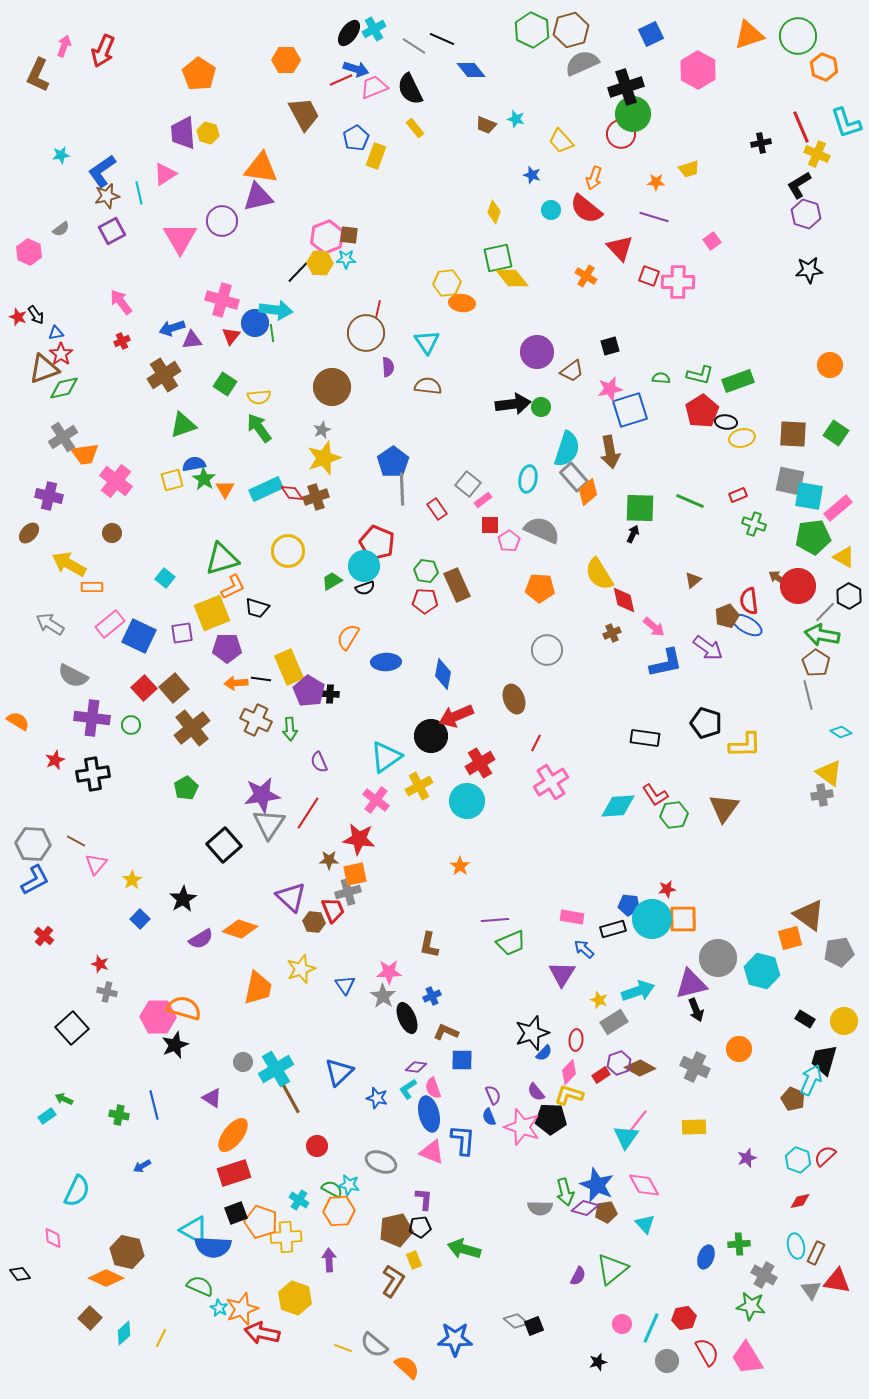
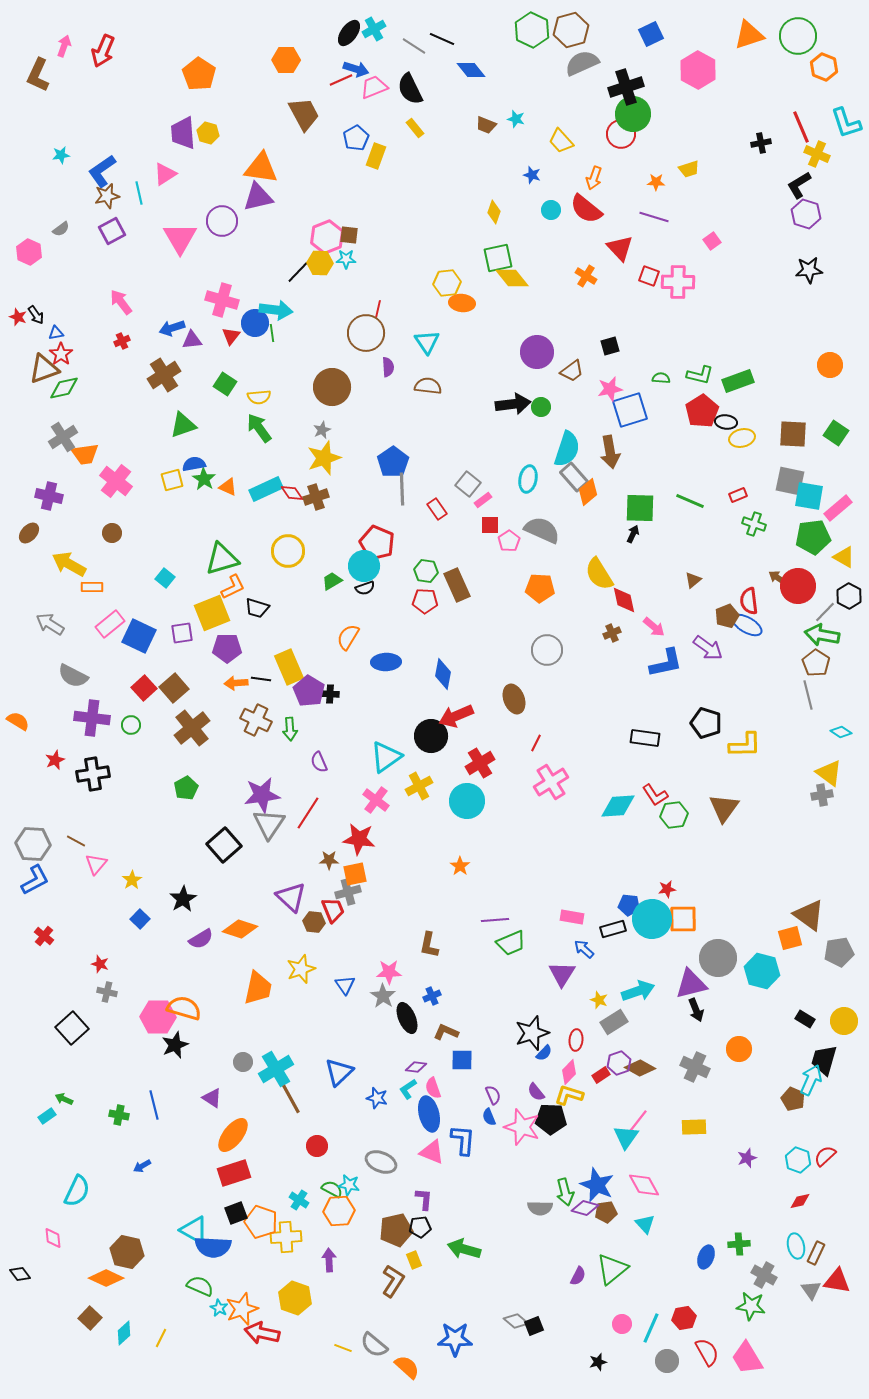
orange triangle at (225, 489): moved 3 px right, 2 px up; rotated 36 degrees counterclockwise
